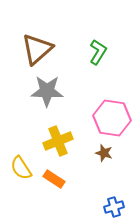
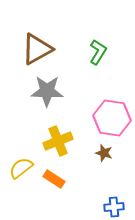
brown triangle: rotated 12 degrees clockwise
yellow semicircle: rotated 85 degrees clockwise
blue cross: rotated 12 degrees clockwise
